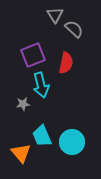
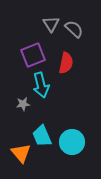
gray triangle: moved 4 px left, 9 px down
